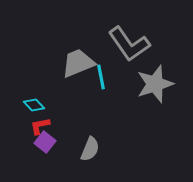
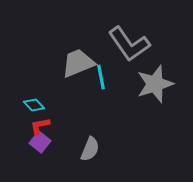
purple square: moved 5 px left
